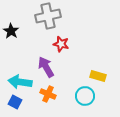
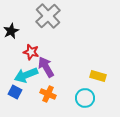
gray cross: rotated 30 degrees counterclockwise
black star: rotated 14 degrees clockwise
red star: moved 30 px left, 8 px down
cyan arrow: moved 6 px right, 7 px up; rotated 30 degrees counterclockwise
cyan circle: moved 2 px down
blue square: moved 10 px up
